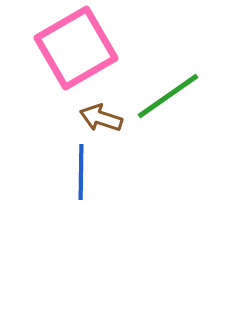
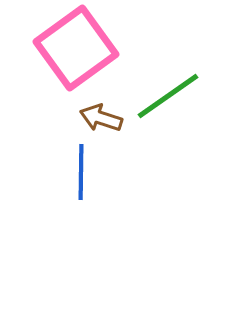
pink square: rotated 6 degrees counterclockwise
